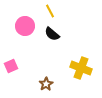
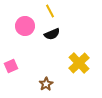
black semicircle: rotated 63 degrees counterclockwise
yellow cross: moved 2 px left, 5 px up; rotated 25 degrees clockwise
